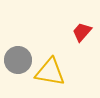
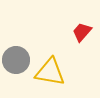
gray circle: moved 2 px left
